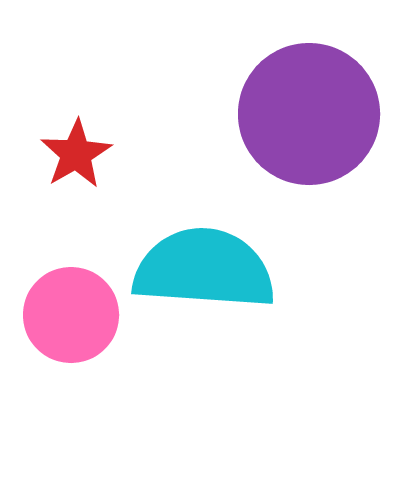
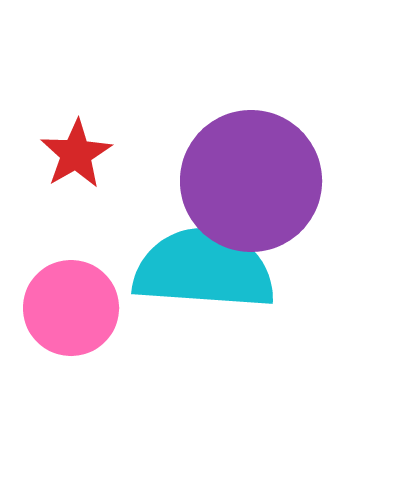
purple circle: moved 58 px left, 67 px down
pink circle: moved 7 px up
